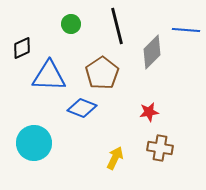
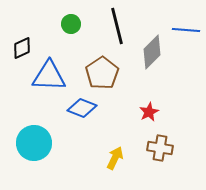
red star: rotated 18 degrees counterclockwise
